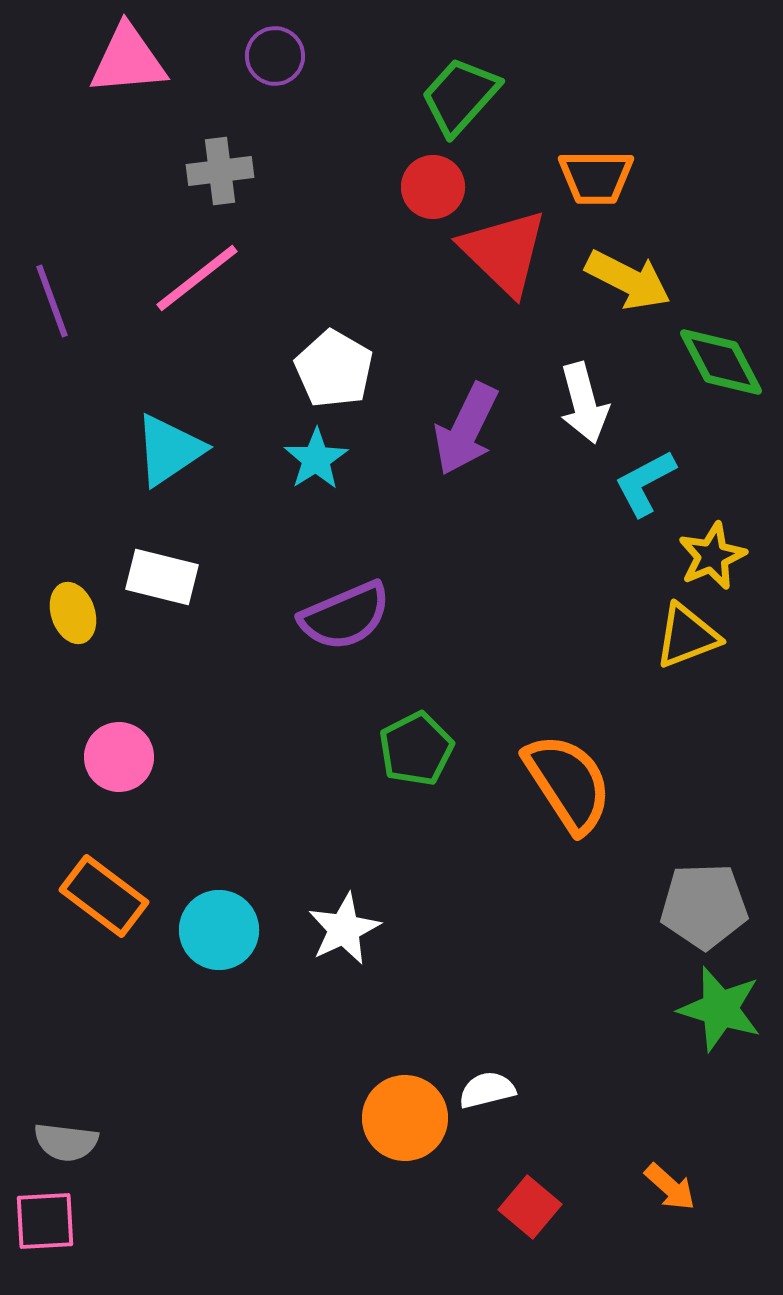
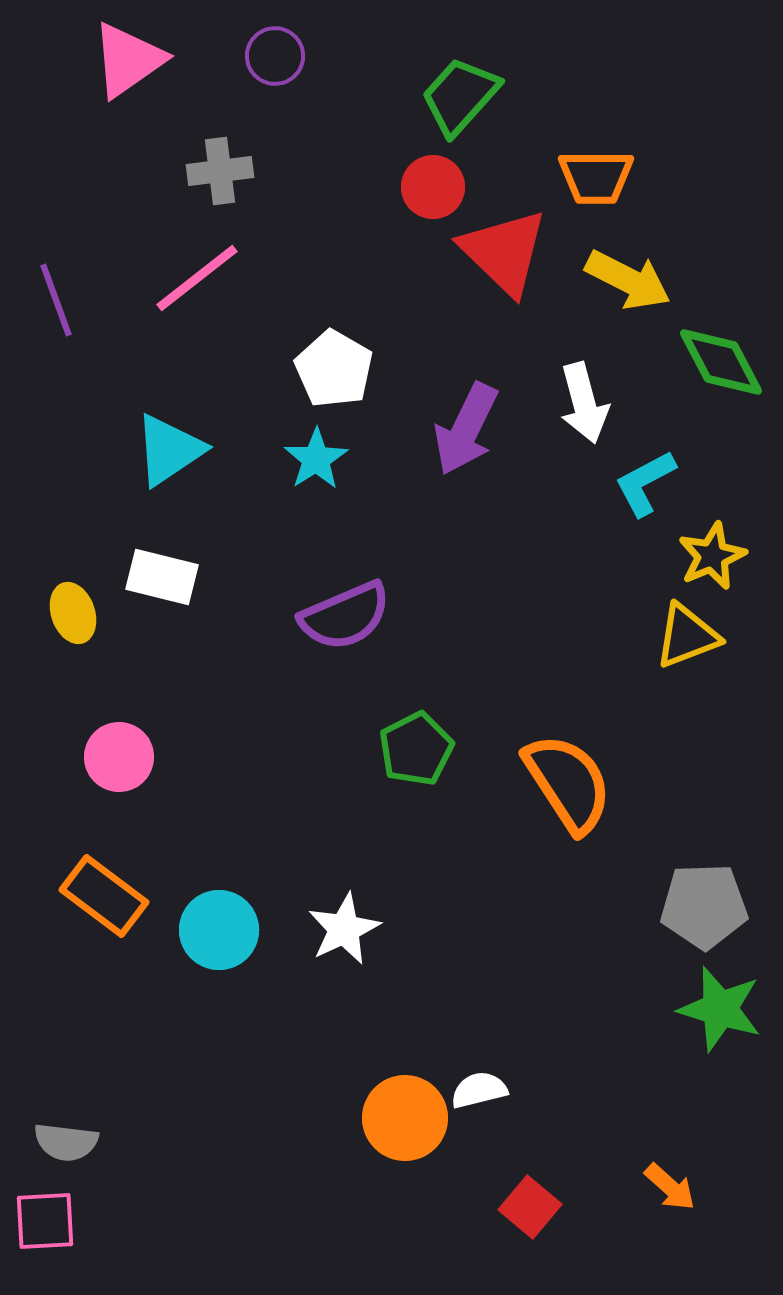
pink triangle: rotated 30 degrees counterclockwise
purple line: moved 4 px right, 1 px up
white semicircle: moved 8 px left
